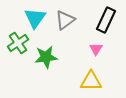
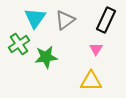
green cross: moved 1 px right, 1 px down
